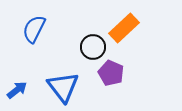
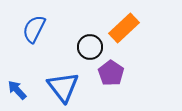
black circle: moved 3 px left
purple pentagon: rotated 10 degrees clockwise
blue arrow: rotated 95 degrees counterclockwise
